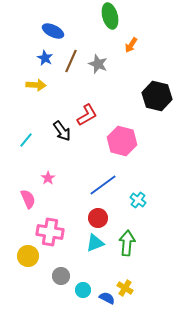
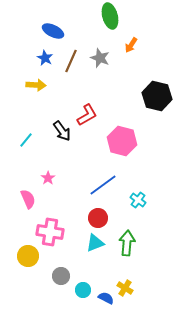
gray star: moved 2 px right, 6 px up
blue semicircle: moved 1 px left
